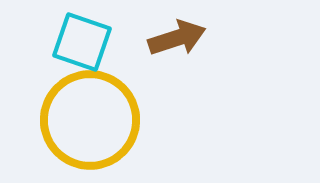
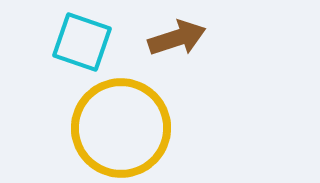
yellow circle: moved 31 px right, 8 px down
